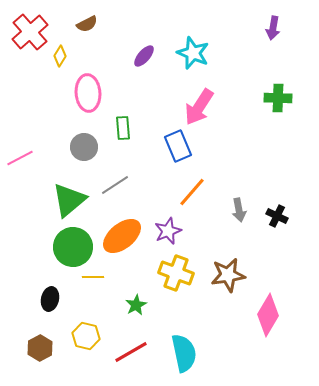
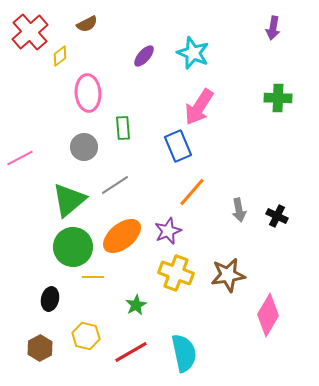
yellow diamond: rotated 20 degrees clockwise
